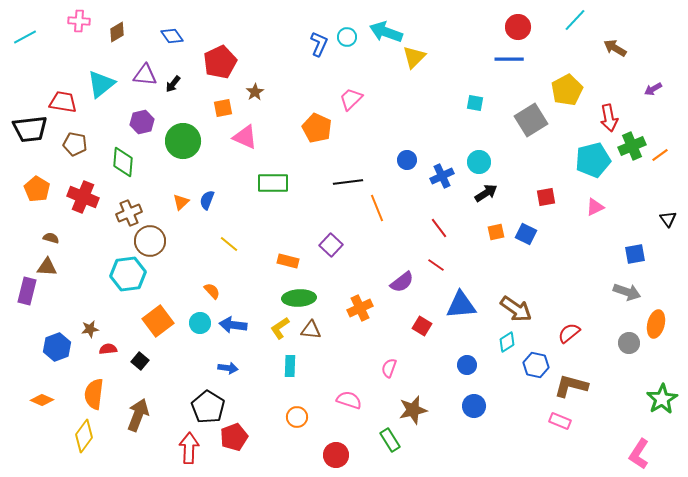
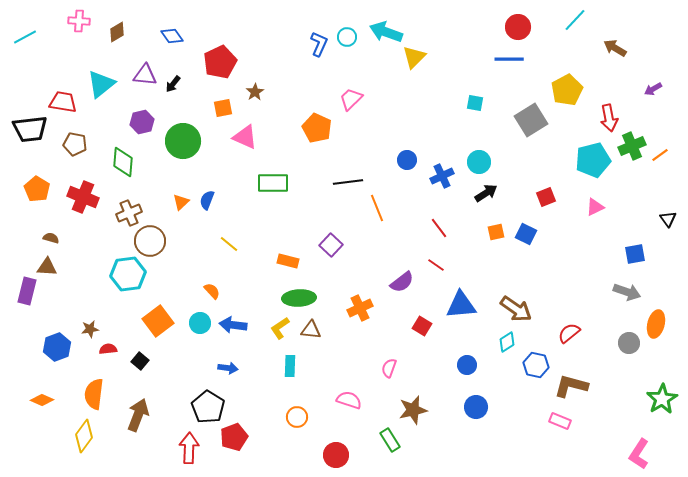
red square at (546, 197): rotated 12 degrees counterclockwise
blue circle at (474, 406): moved 2 px right, 1 px down
